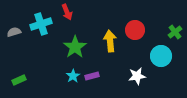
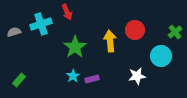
purple rectangle: moved 3 px down
green rectangle: rotated 24 degrees counterclockwise
